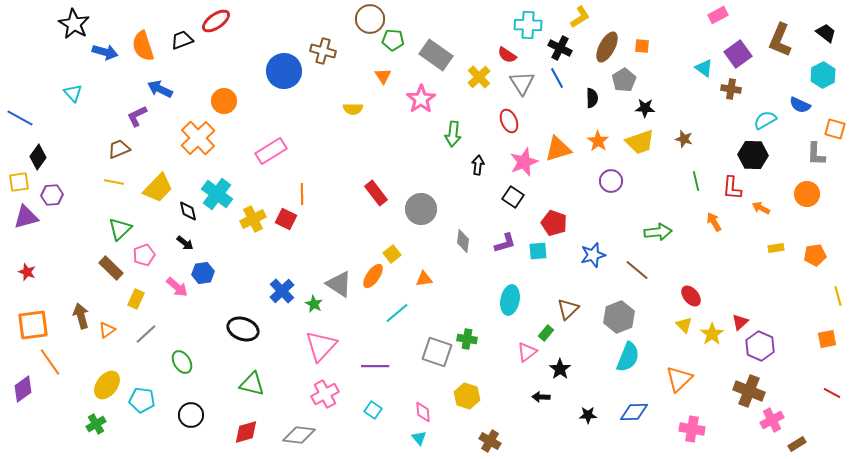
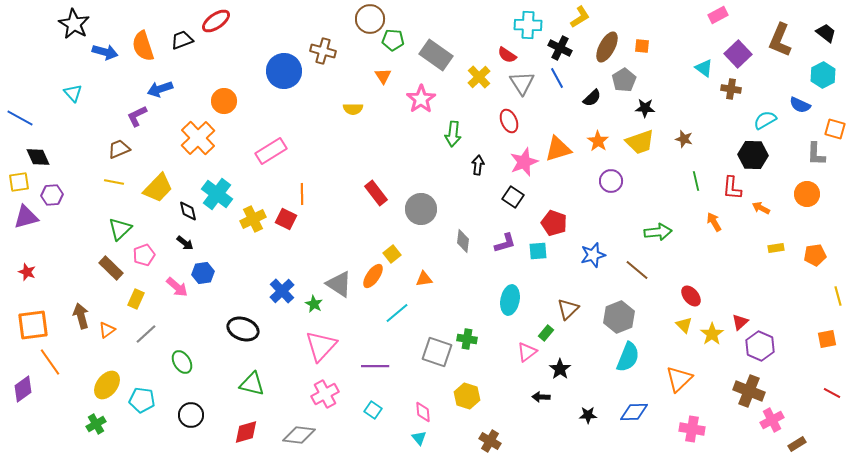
purple square at (738, 54): rotated 8 degrees counterclockwise
blue arrow at (160, 89): rotated 45 degrees counterclockwise
black semicircle at (592, 98): rotated 48 degrees clockwise
black diamond at (38, 157): rotated 60 degrees counterclockwise
